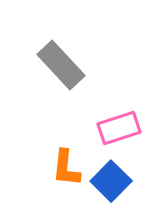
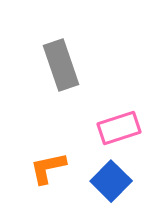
gray rectangle: rotated 24 degrees clockwise
orange L-shape: moved 18 px left; rotated 72 degrees clockwise
